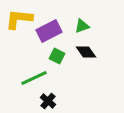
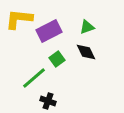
green triangle: moved 5 px right, 1 px down
black diamond: rotated 10 degrees clockwise
green square: moved 3 px down; rotated 28 degrees clockwise
green line: rotated 16 degrees counterclockwise
black cross: rotated 21 degrees counterclockwise
